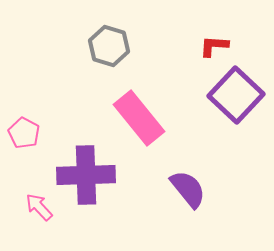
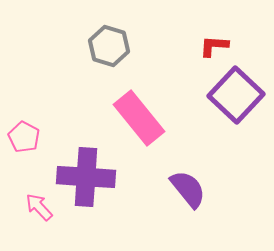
pink pentagon: moved 4 px down
purple cross: moved 2 px down; rotated 6 degrees clockwise
